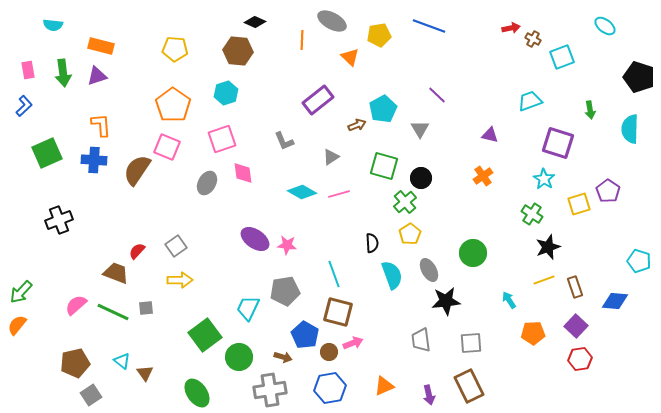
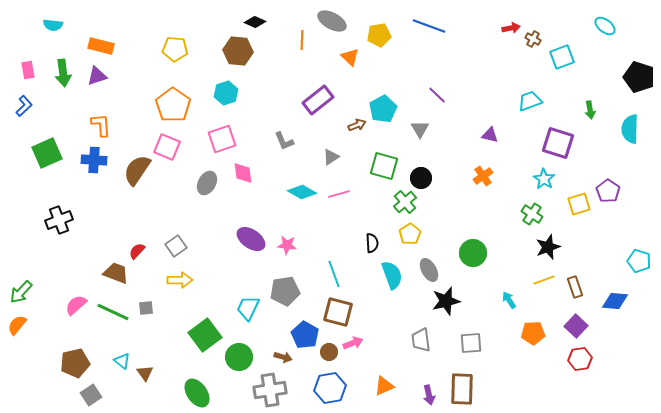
purple ellipse at (255, 239): moved 4 px left
black star at (446, 301): rotated 8 degrees counterclockwise
brown rectangle at (469, 386): moved 7 px left, 3 px down; rotated 28 degrees clockwise
